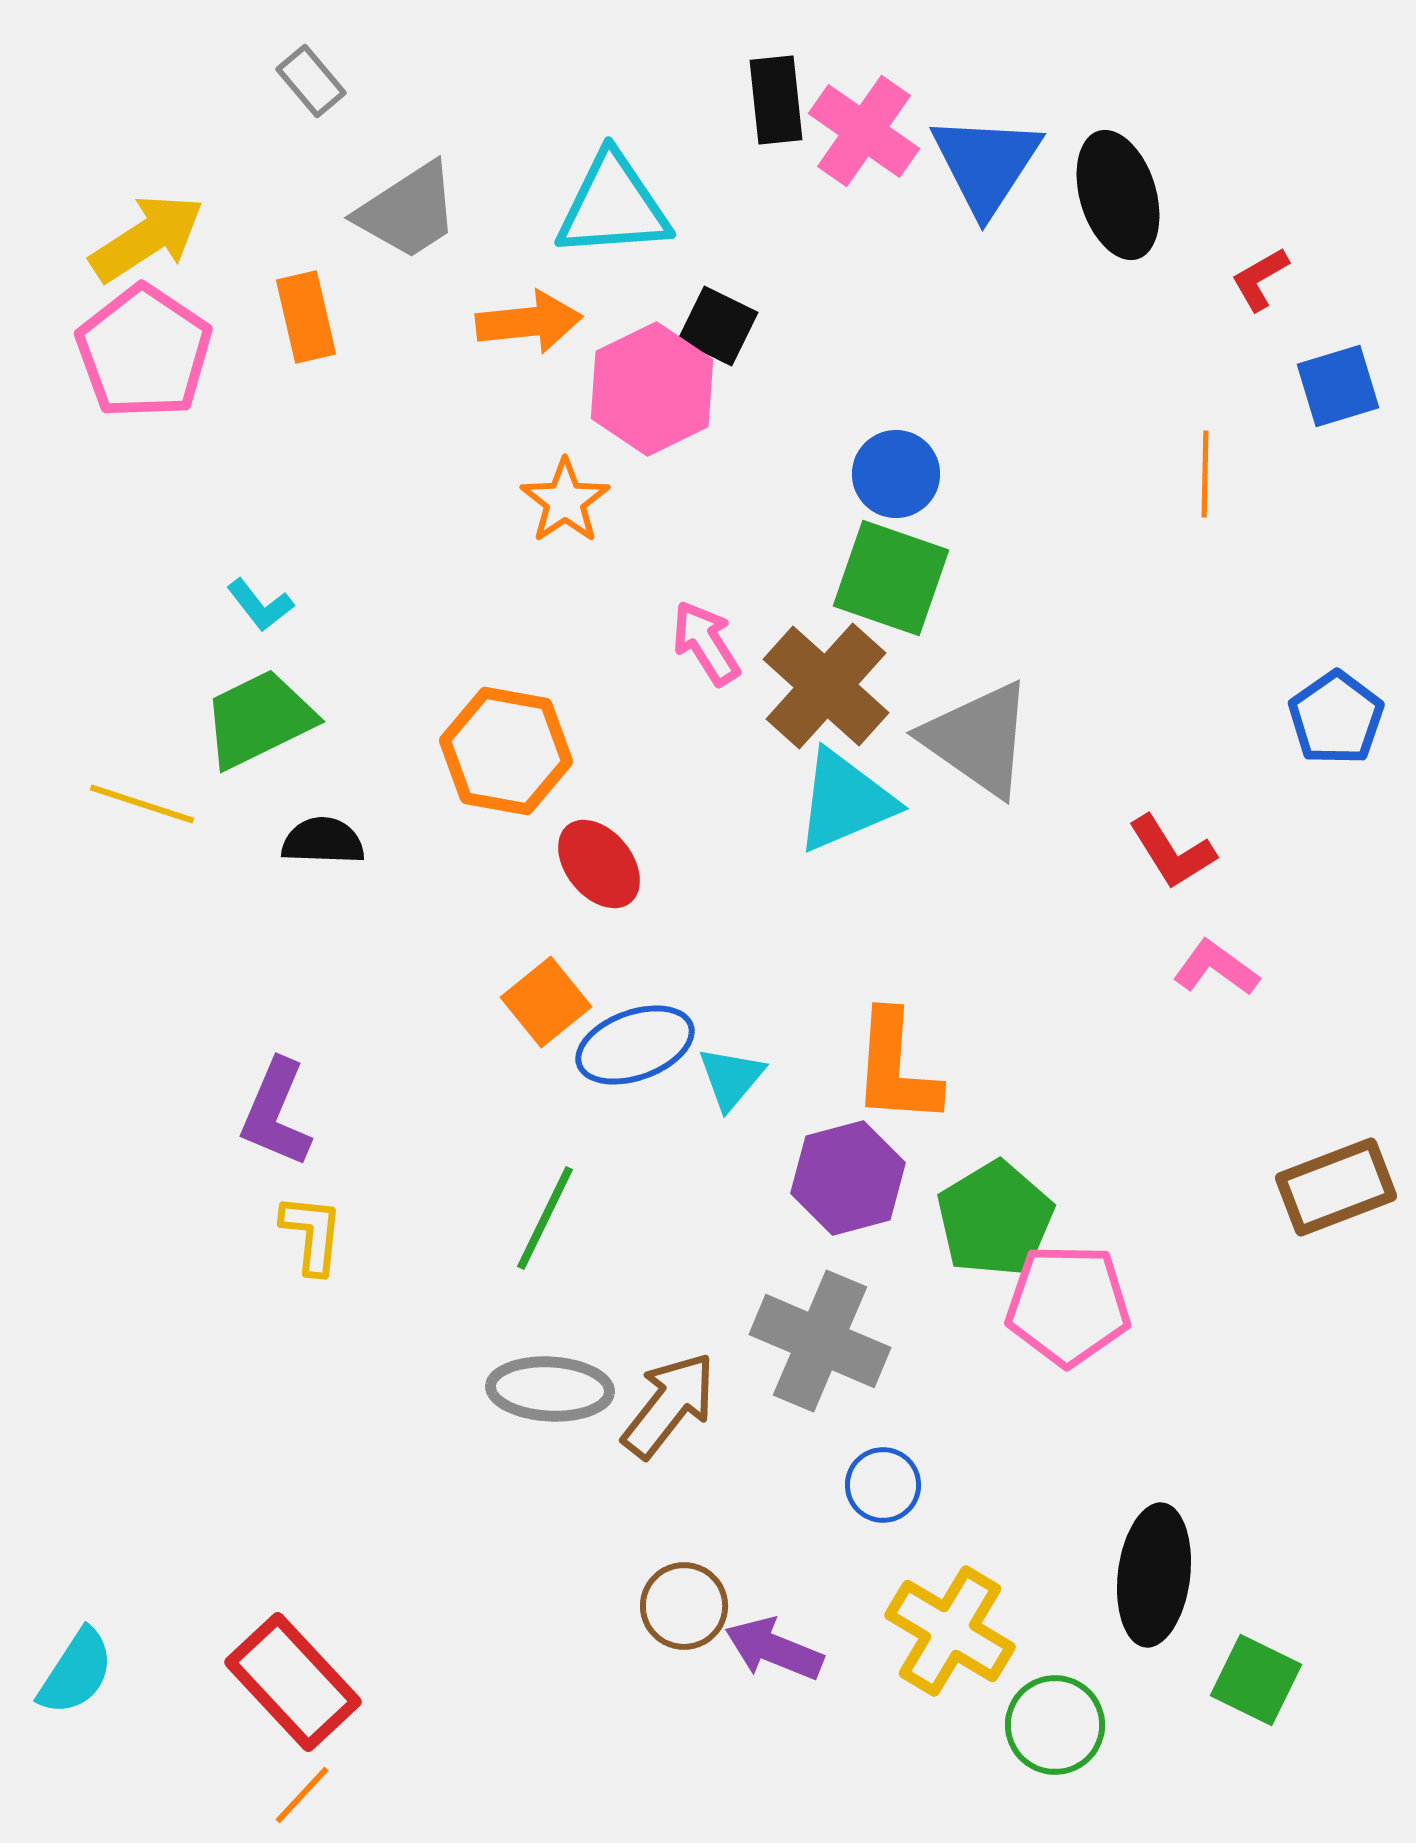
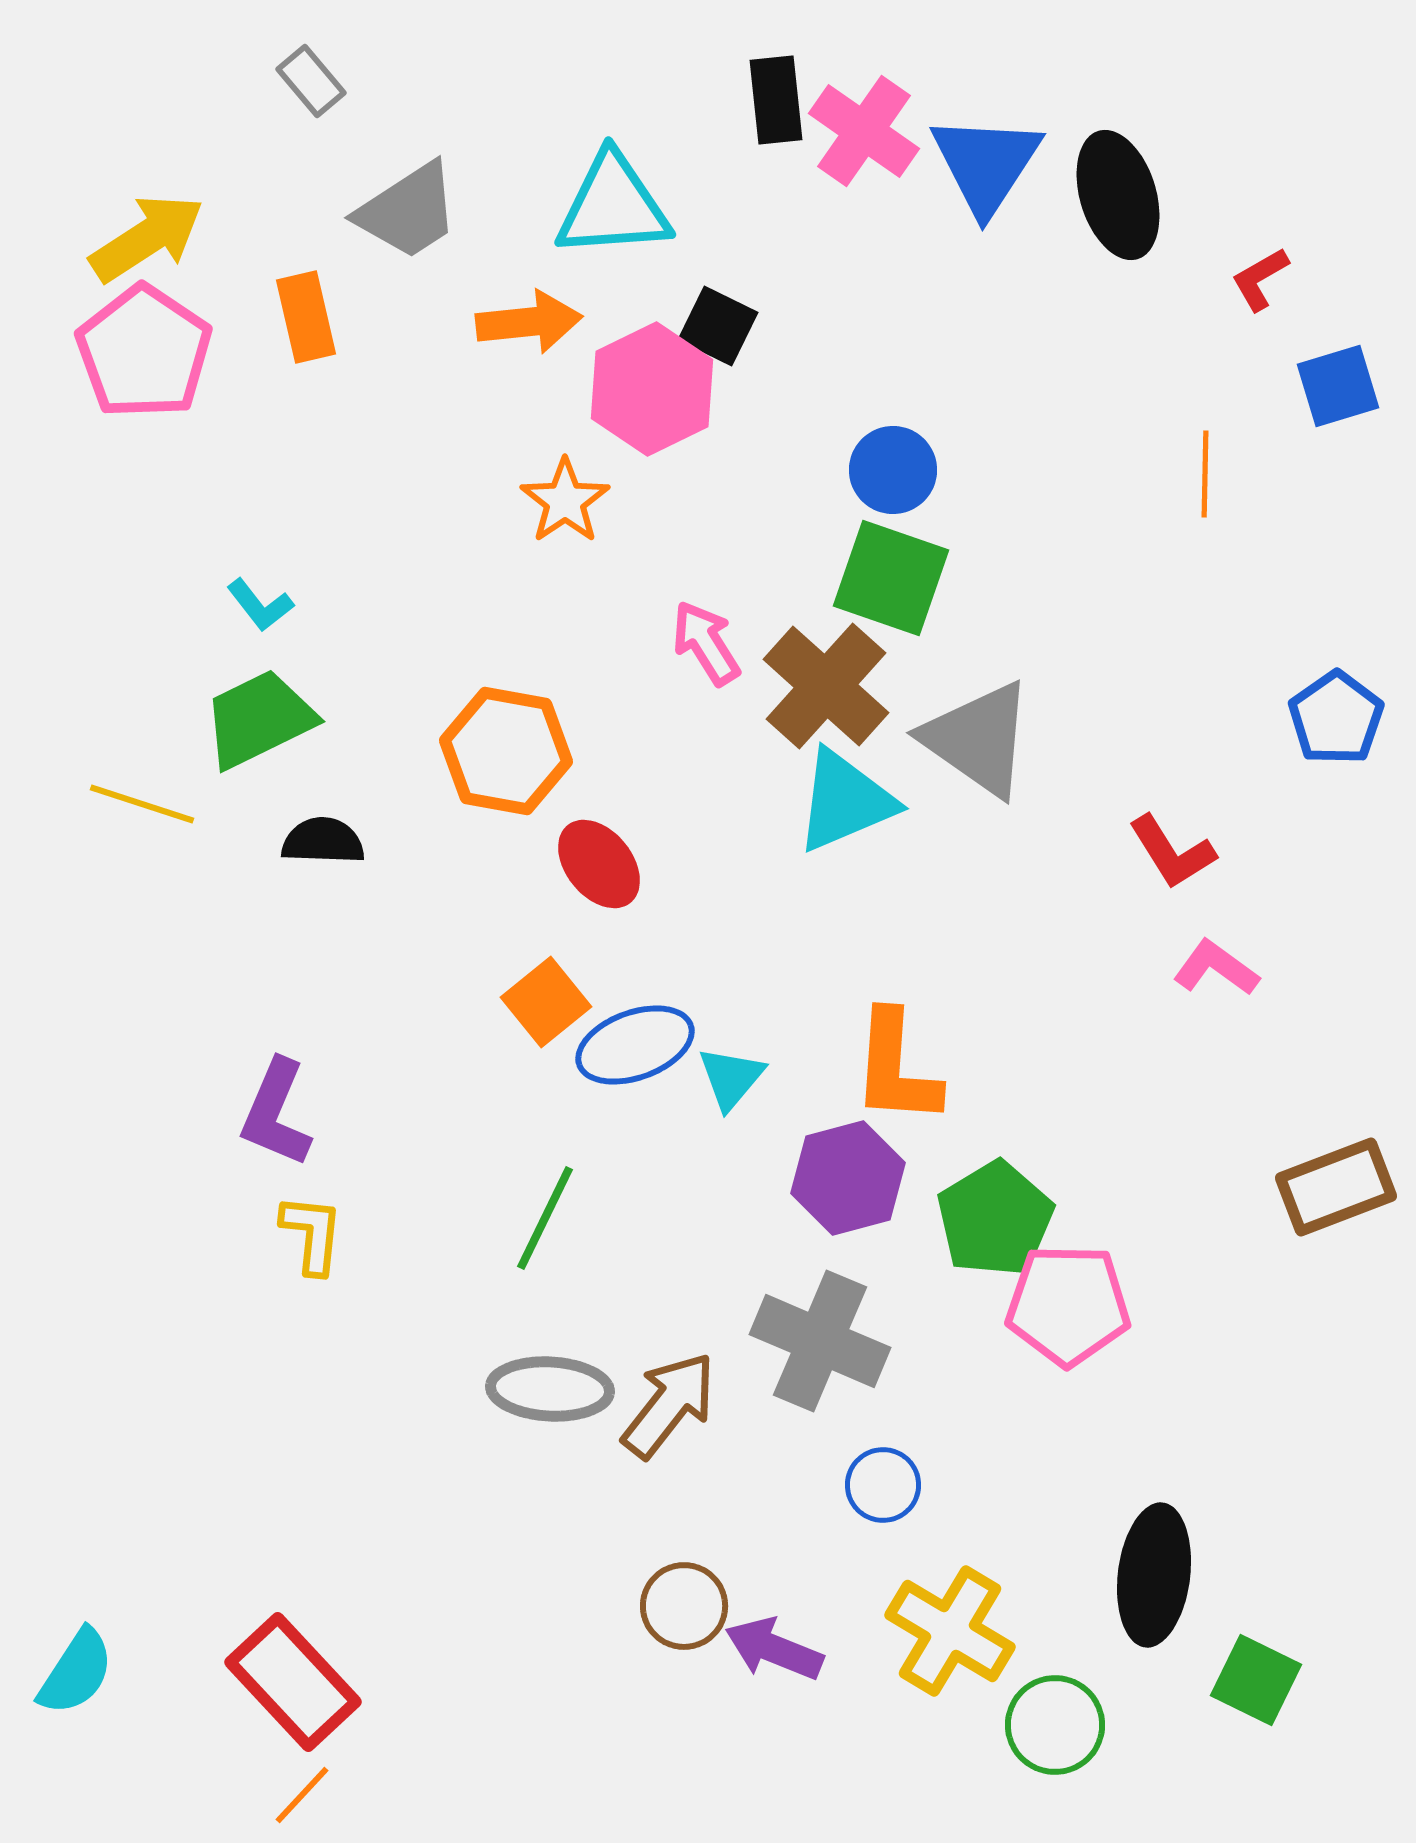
blue circle at (896, 474): moved 3 px left, 4 px up
